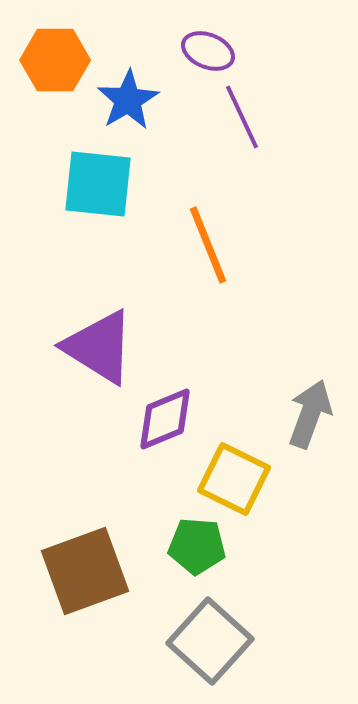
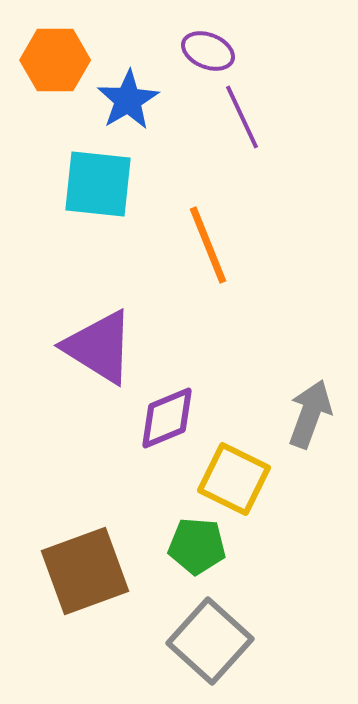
purple diamond: moved 2 px right, 1 px up
